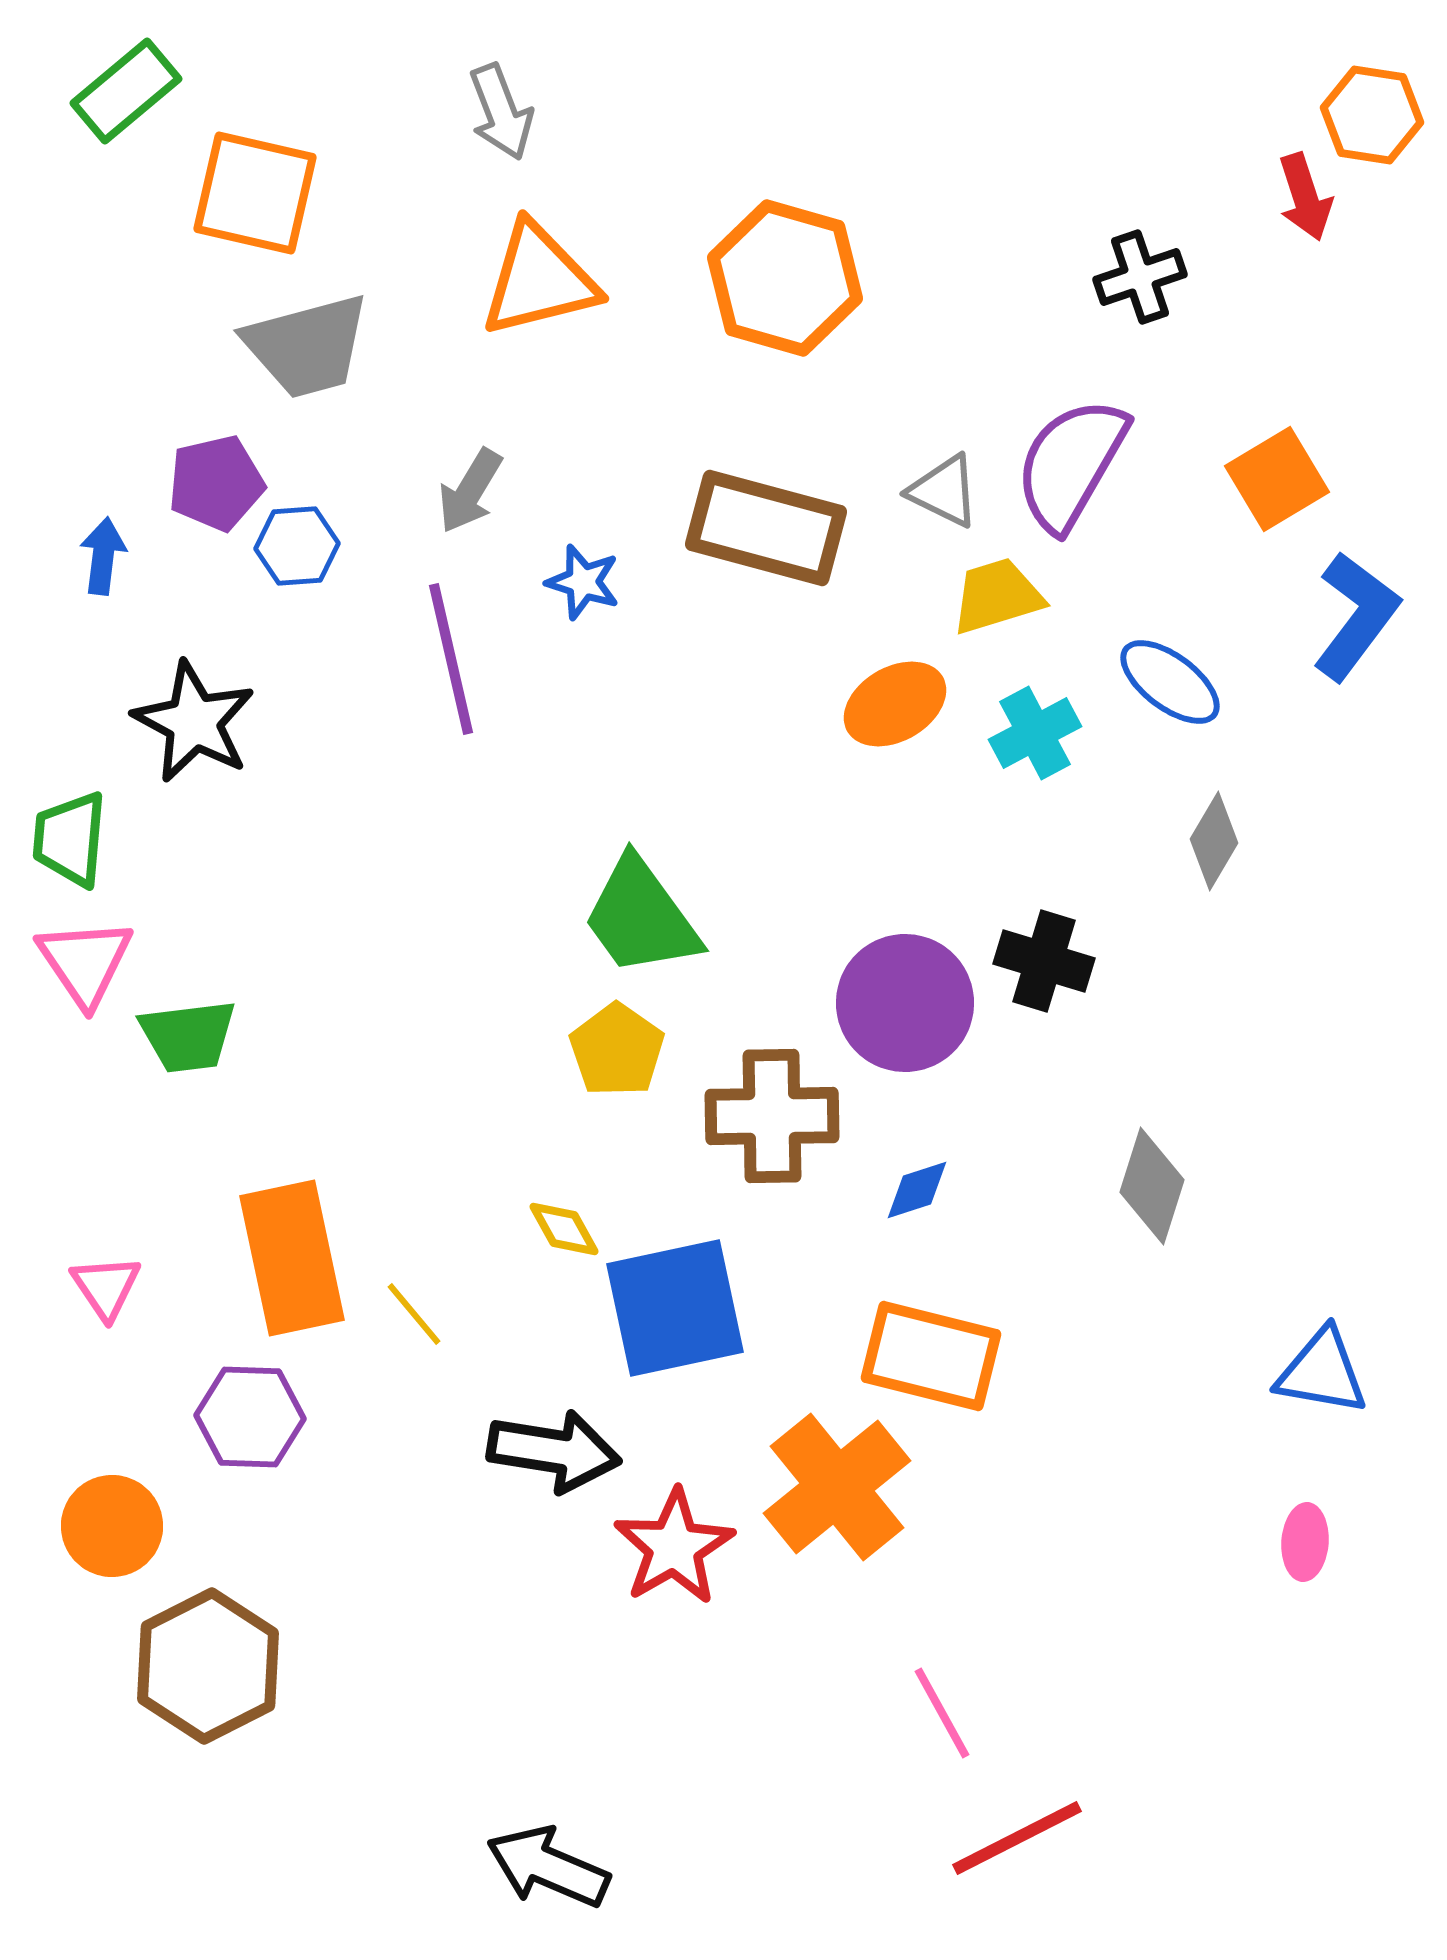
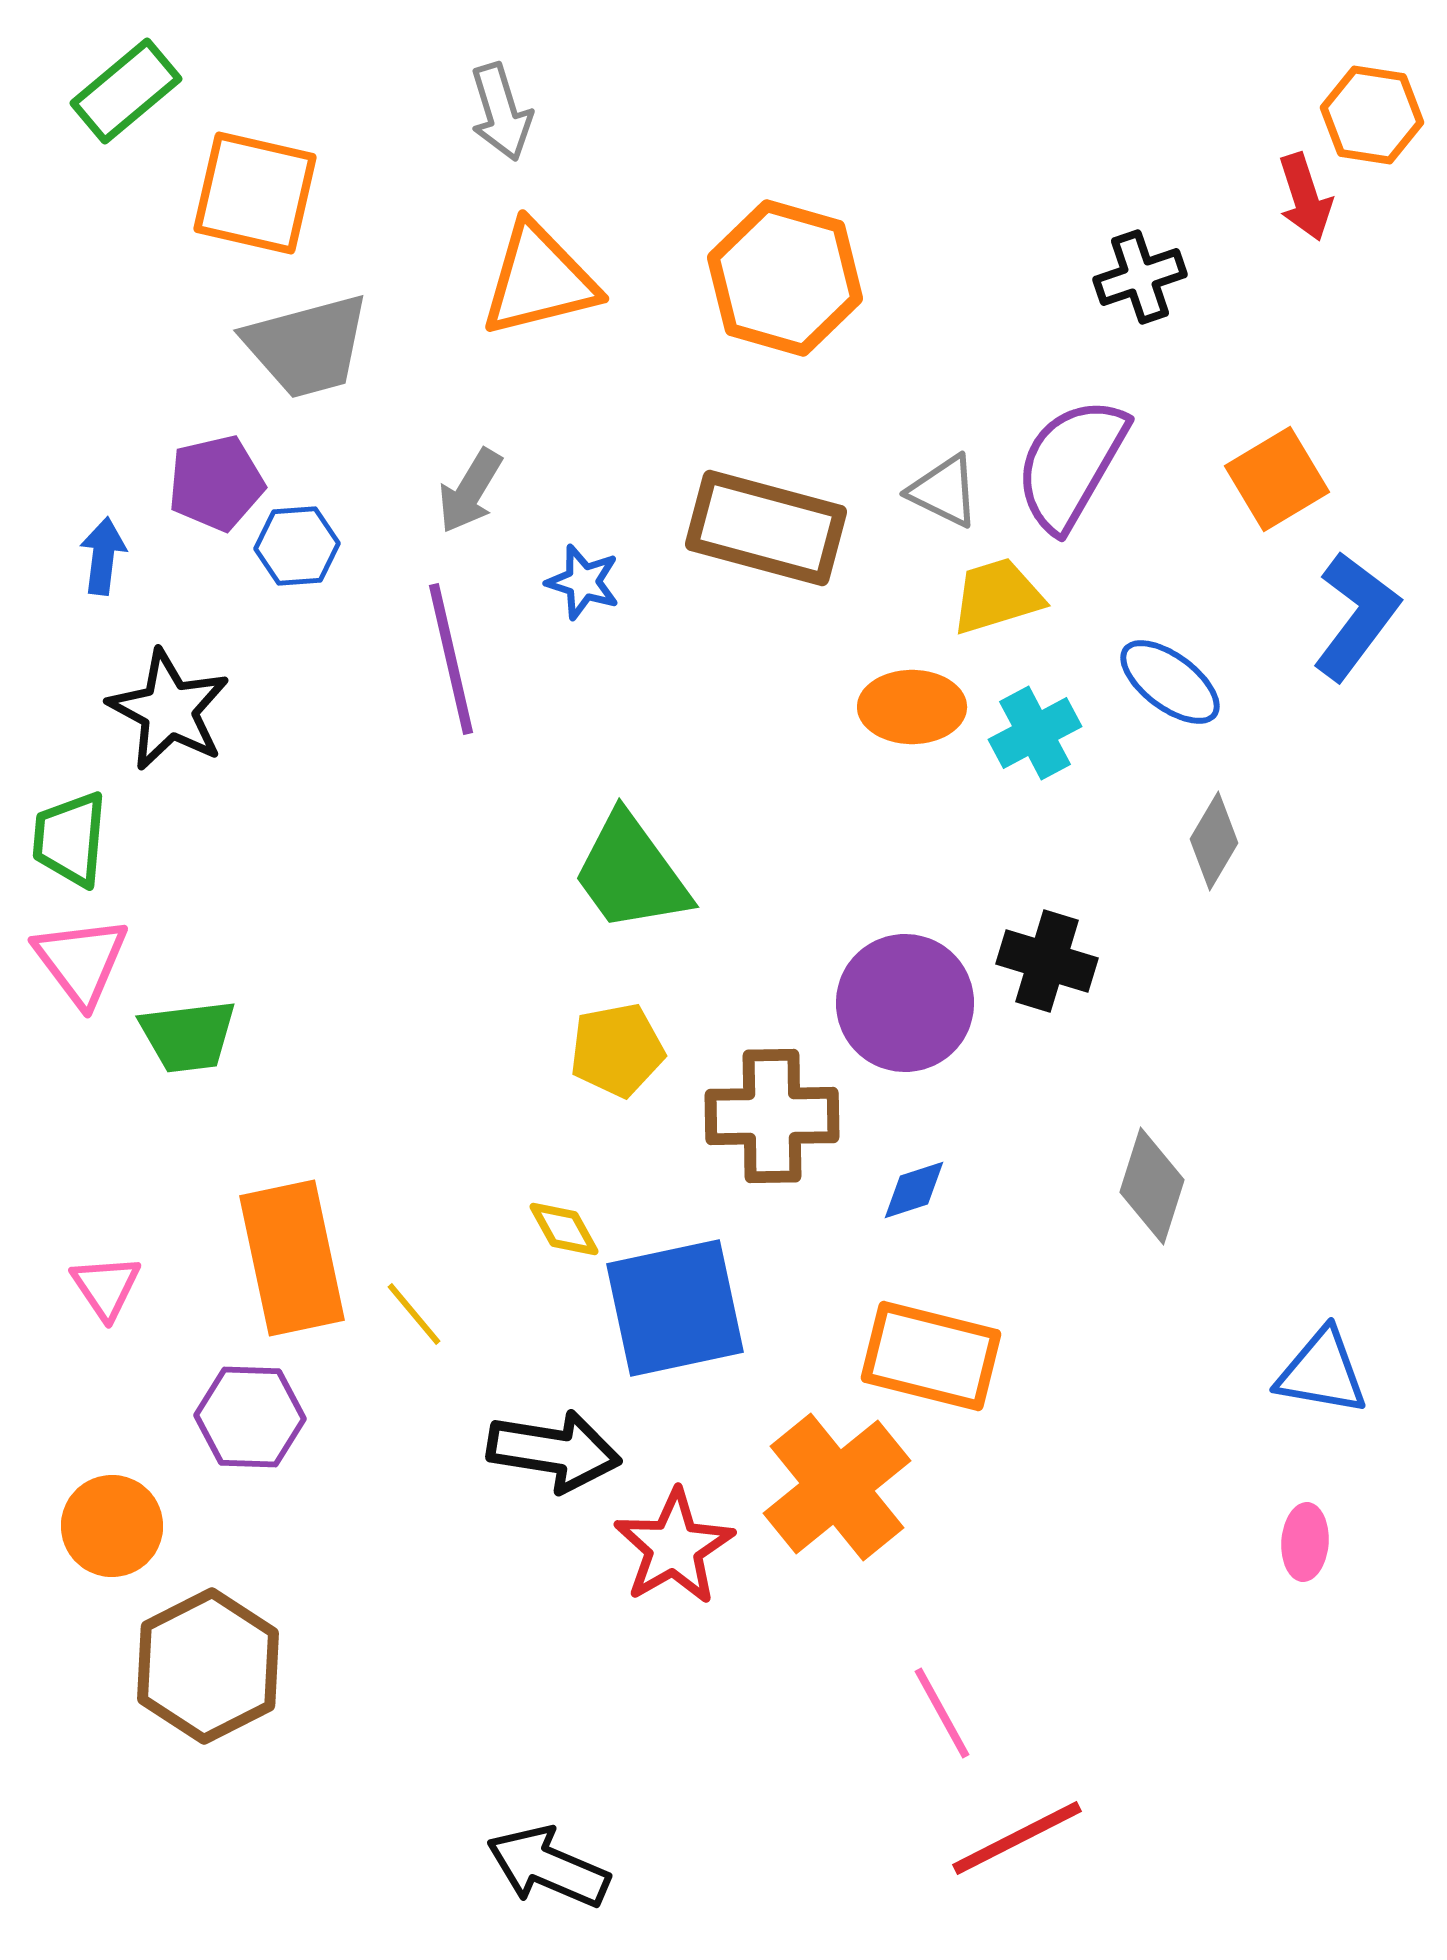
gray arrow at (501, 112): rotated 4 degrees clockwise
orange ellipse at (895, 704): moved 17 px right, 3 px down; rotated 30 degrees clockwise
black star at (194, 722): moved 25 px left, 12 px up
green trapezoid at (641, 917): moved 10 px left, 44 px up
black cross at (1044, 961): moved 3 px right
pink triangle at (85, 962): moved 4 px left, 1 px up; rotated 3 degrees counterclockwise
yellow pentagon at (617, 1050): rotated 26 degrees clockwise
blue diamond at (917, 1190): moved 3 px left
